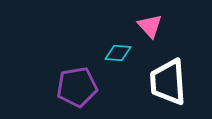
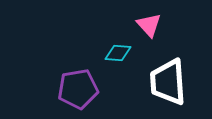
pink triangle: moved 1 px left, 1 px up
purple pentagon: moved 1 px right, 2 px down
